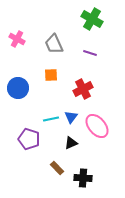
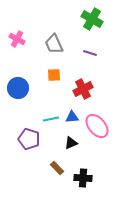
orange square: moved 3 px right
blue triangle: moved 1 px right; rotated 48 degrees clockwise
